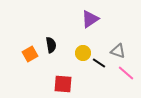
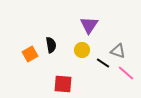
purple triangle: moved 1 px left, 6 px down; rotated 24 degrees counterclockwise
yellow circle: moved 1 px left, 3 px up
black line: moved 4 px right
